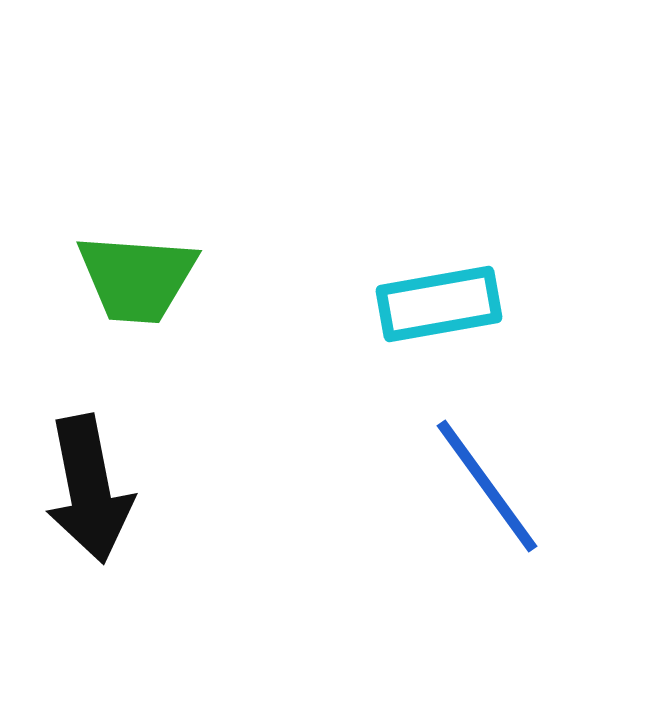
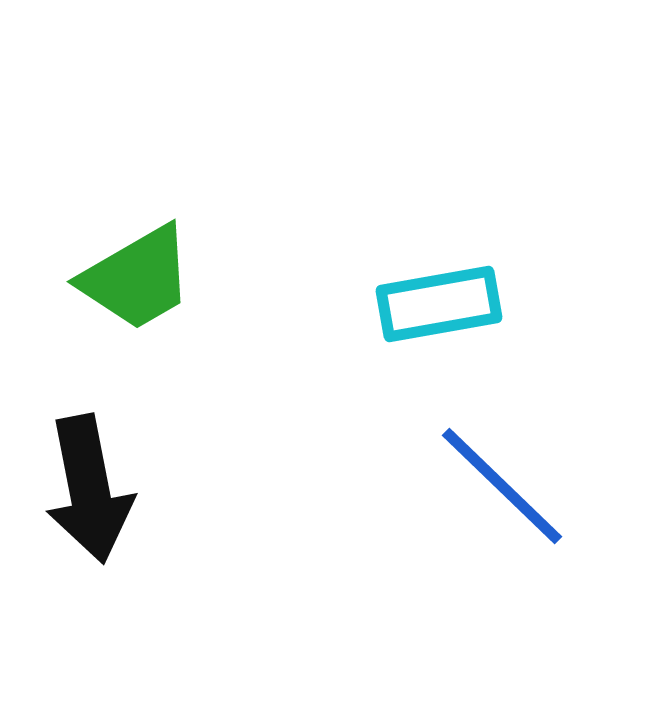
green trapezoid: rotated 34 degrees counterclockwise
blue line: moved 15 px right; rotated 10 degrees counterclockwise
